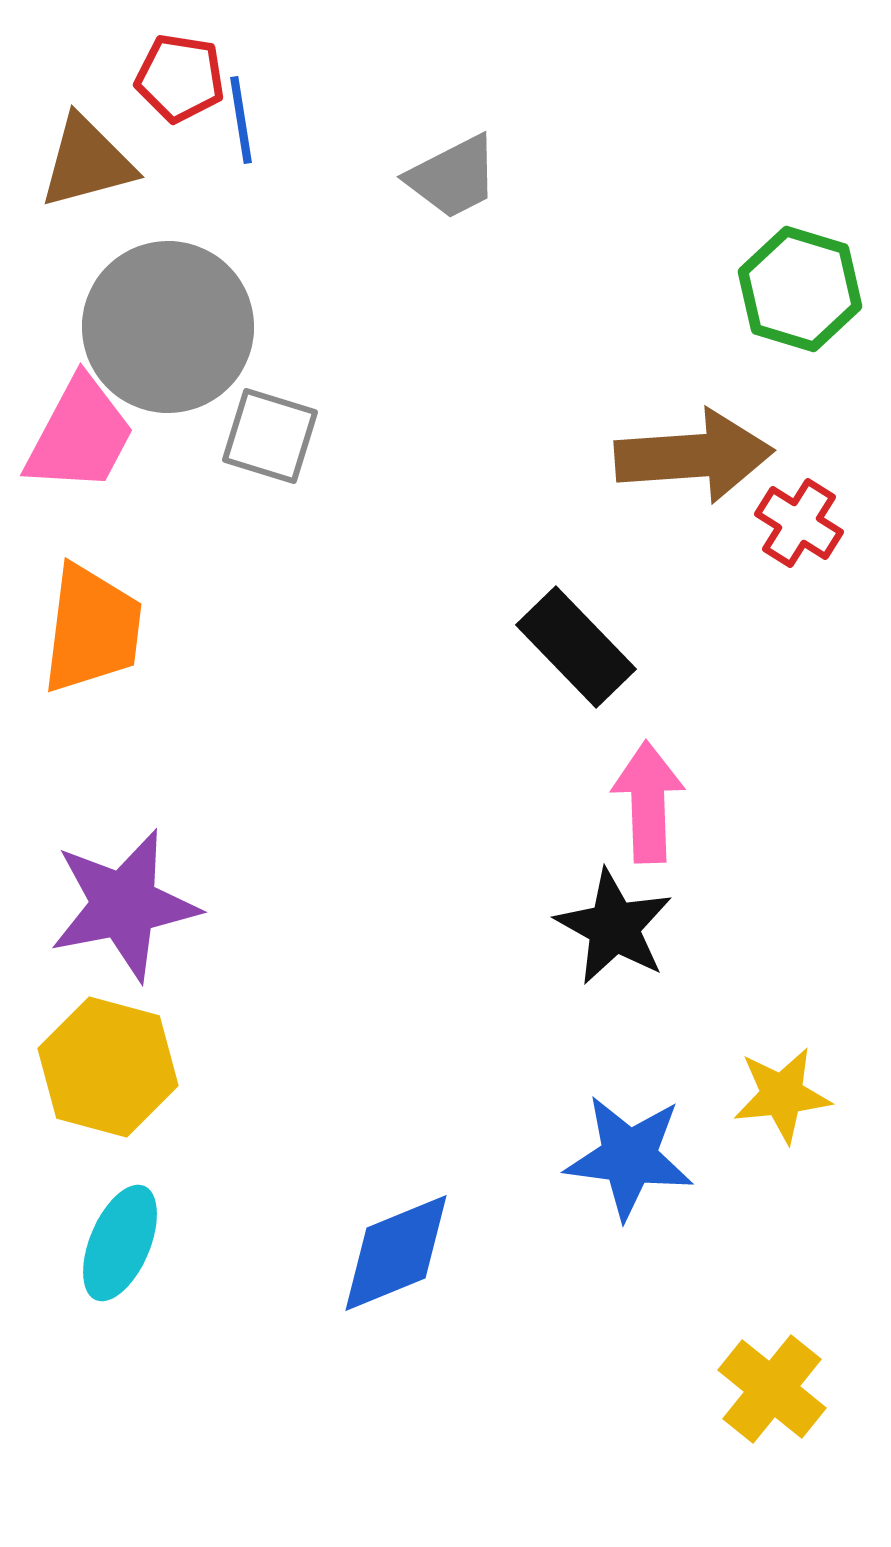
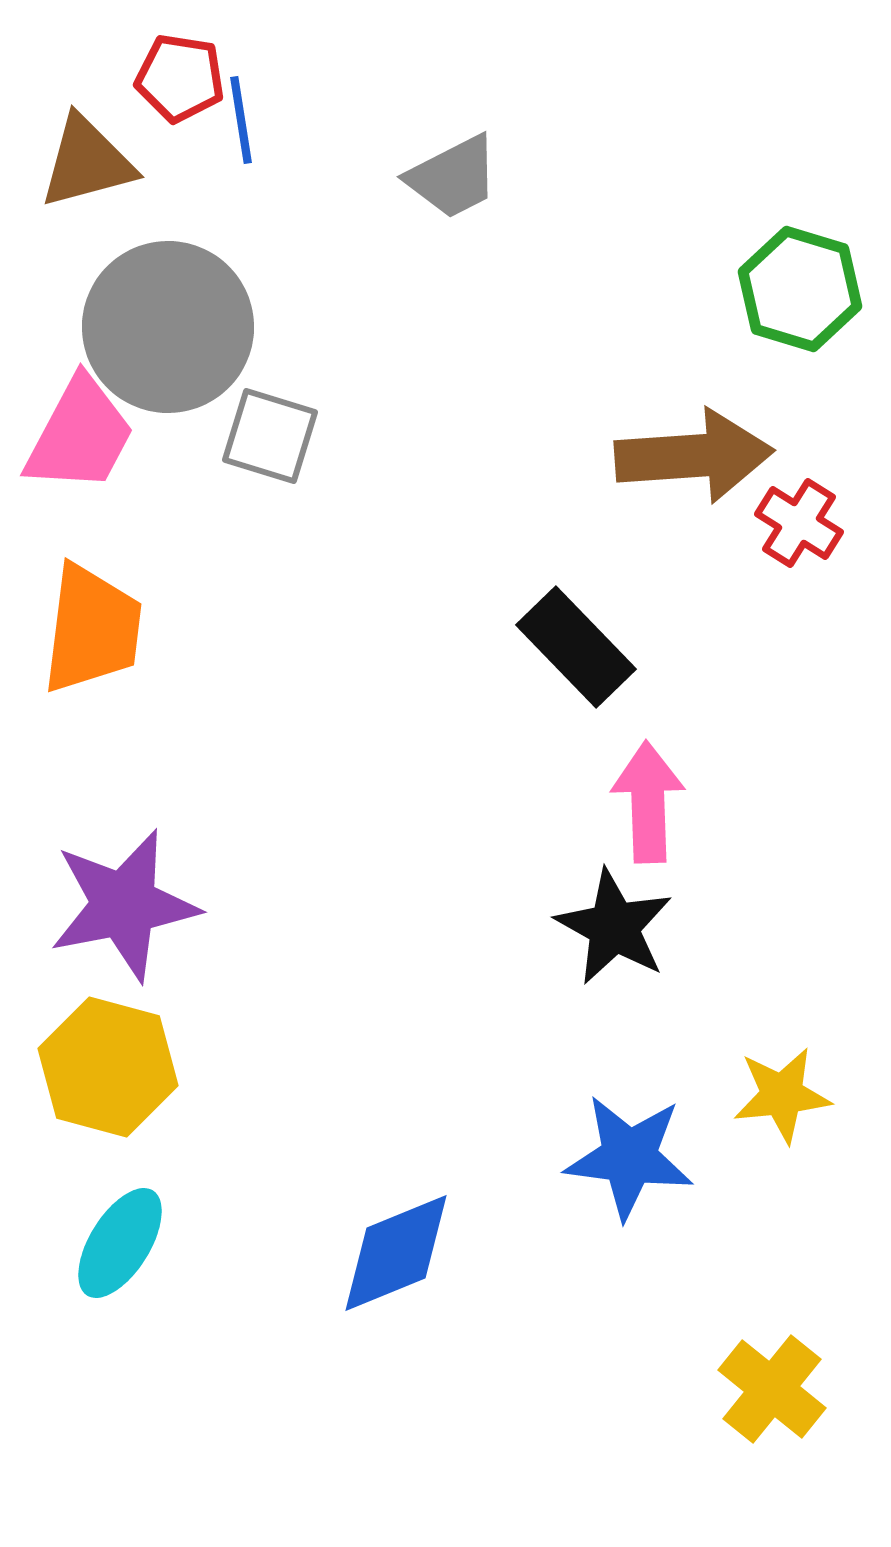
cyan ellipse: rotated 9 degrees clockwise
